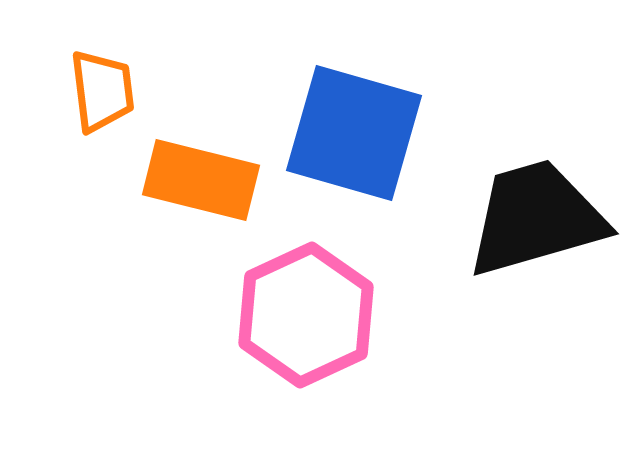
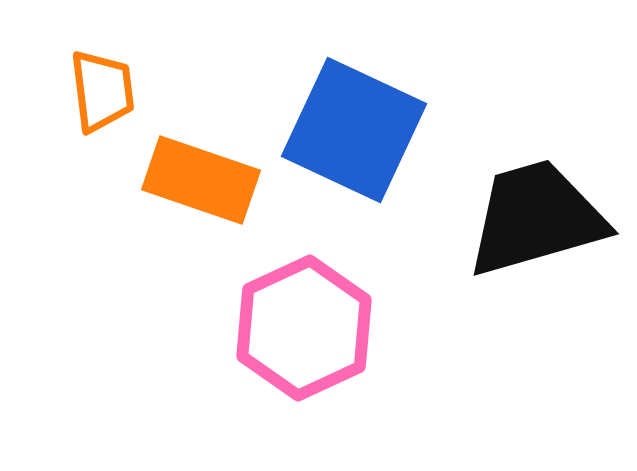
blue square: moved 3 px up; rotated 9 degrees clockwise
orange rectangle: rotated 5 degrees clockwise
pink hexagon: moved 2 px left, 13 px down
